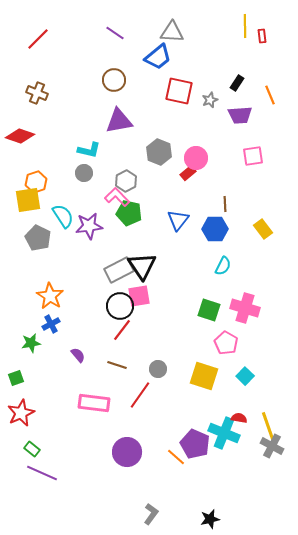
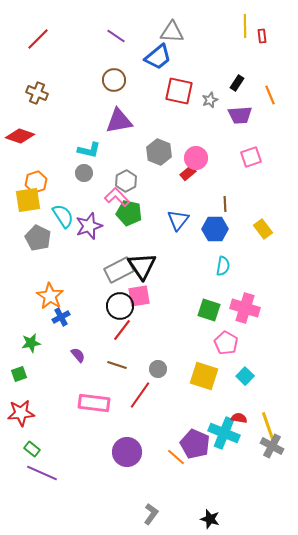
purple line at (115, 33): moved 1 px right, 3 px down
pink square at (253, 156): moved 2 px left, 1 px down; rotated 10 degrees counterclockwise
purple star at (89, 226): rotated 12 degrees counterclockwise
cyan semicircle at (223, 266): rotated 18 degrees counterclockwise
blue cross at (51, 324): moved 10 px right, 7 px up
green square at (16, 378): moved 3 px right, 4 px up
red star at (21, 413): rotated 20 degrees clockwise
black star at (210, 519): rotated 30 degrees clockwise
